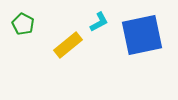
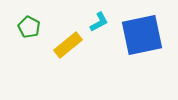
green pentagon: moved 6 px right, 3 px down
